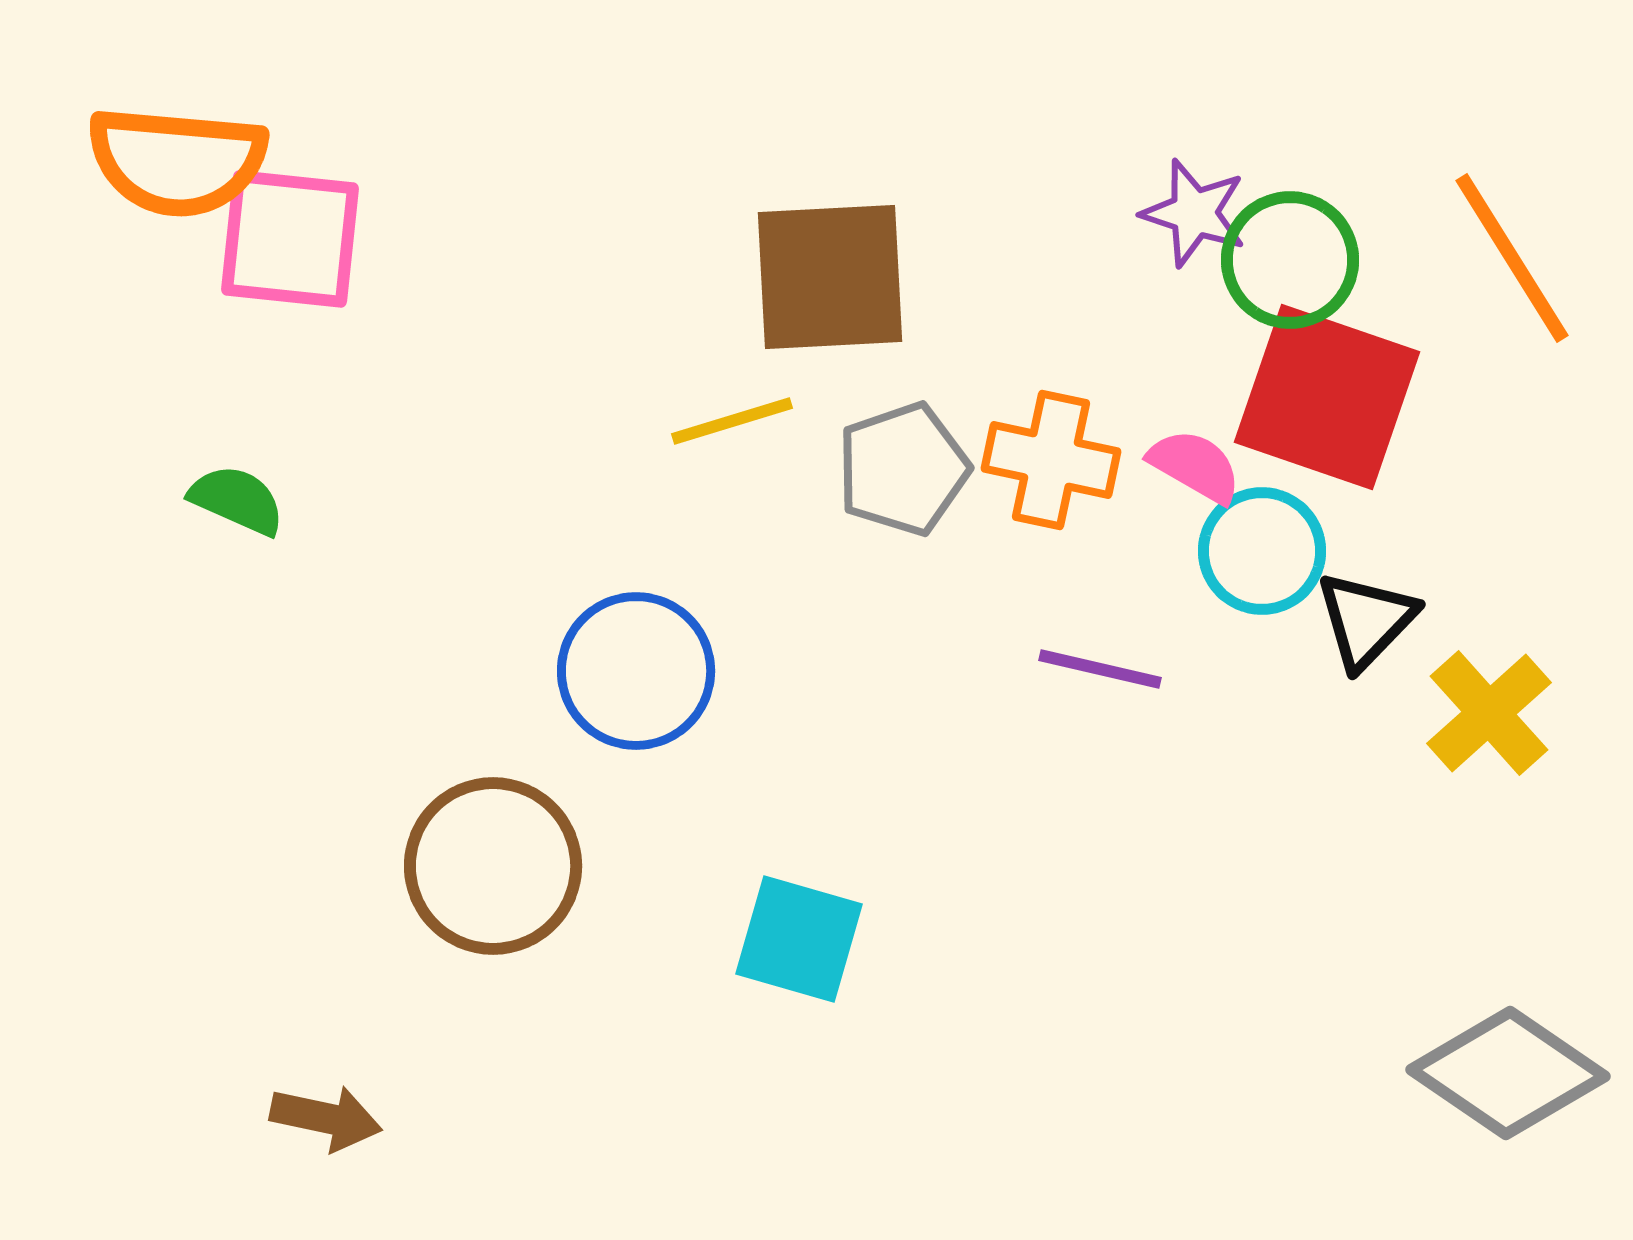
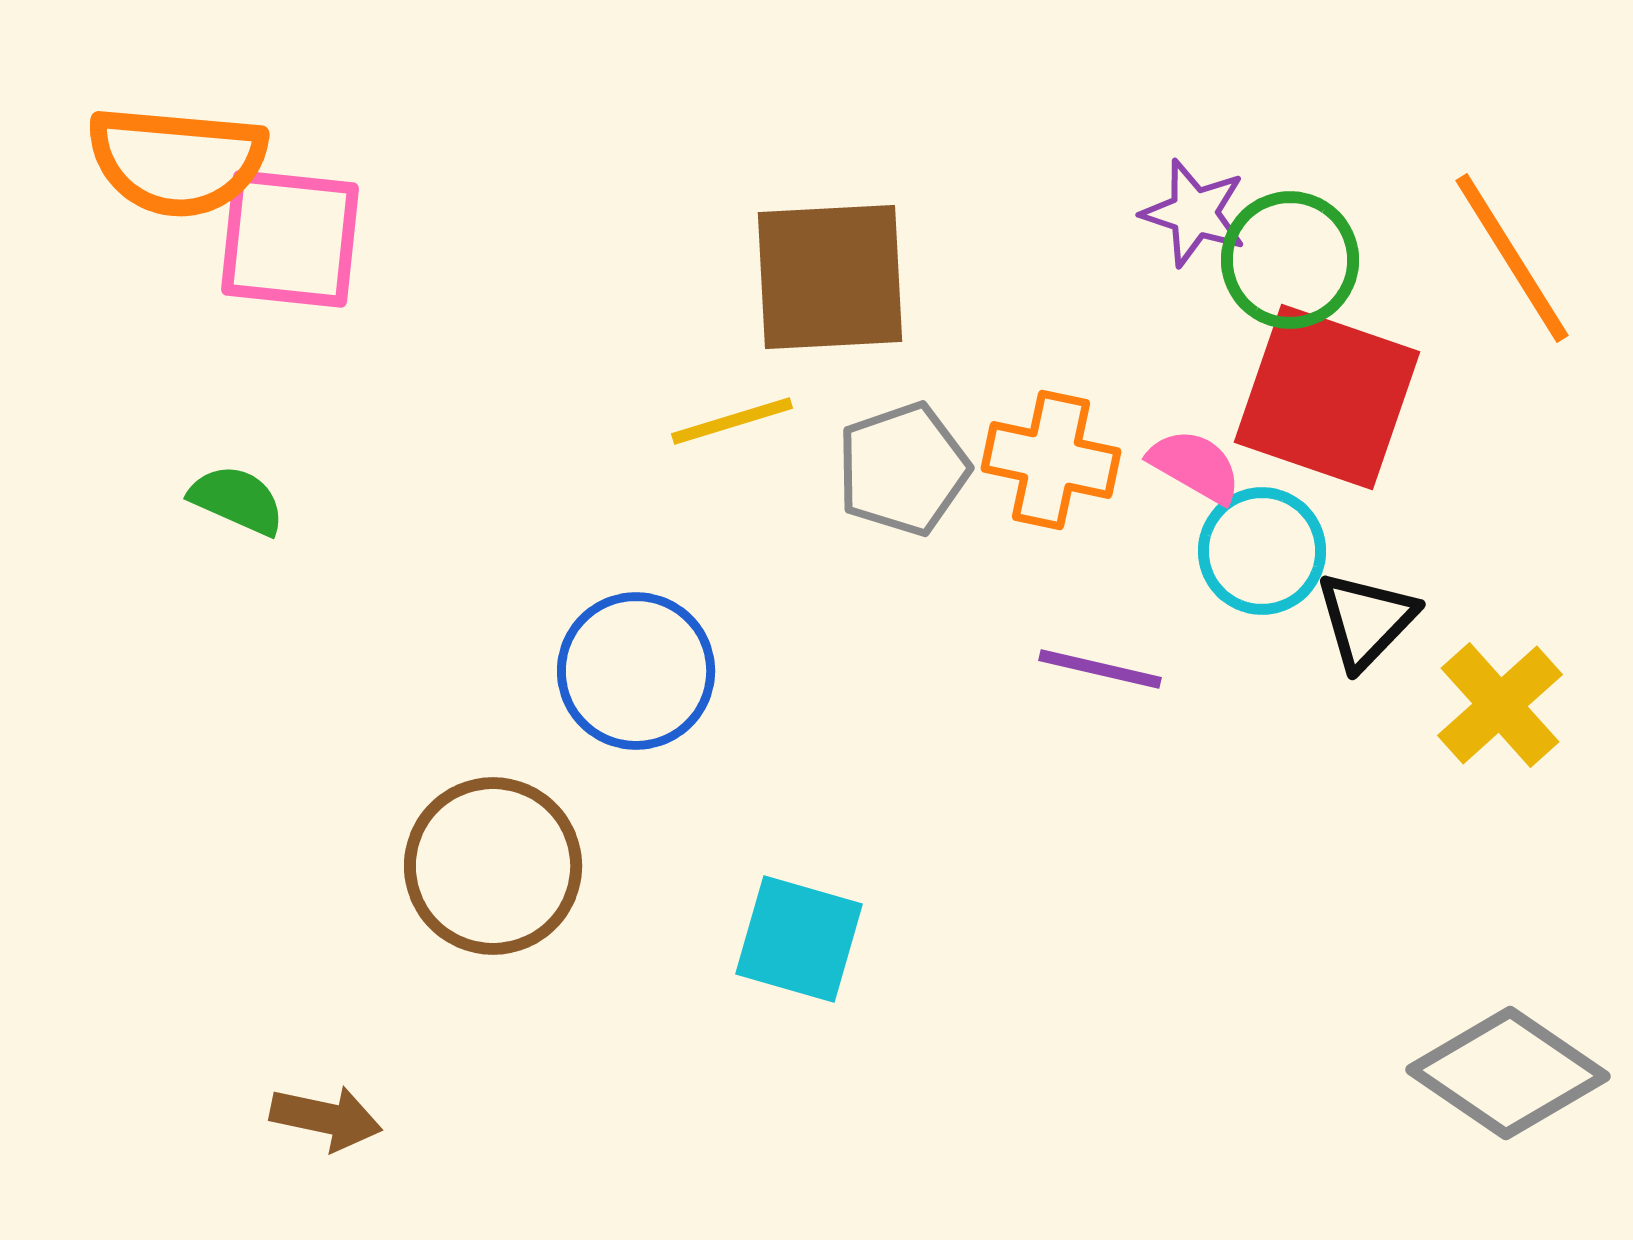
yellow cross: moved 11 px right, 8 px up
